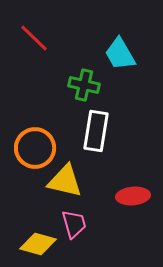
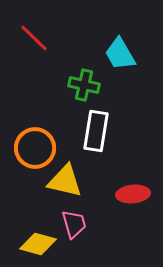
red ellipse: moved 2 px up
